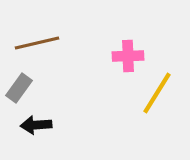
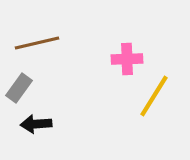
pink cross: moved 1 px left, 3 px down
yellow line: moved 3 px left, 3 px down
black arrow: moved 1 px up
